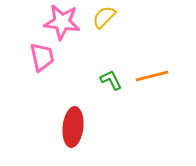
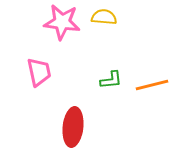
yellow semicircle: rotated 50 degrees clockwise
pink trapezoid: moved 3 px left, 15 px down
orange line: moved 9 px down
green L-shape: rotated 110 degrees clockwise
